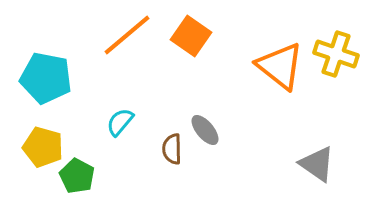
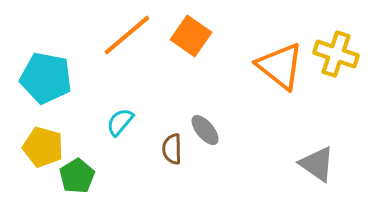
green pentagon: rotated 12 degrees clockwise
